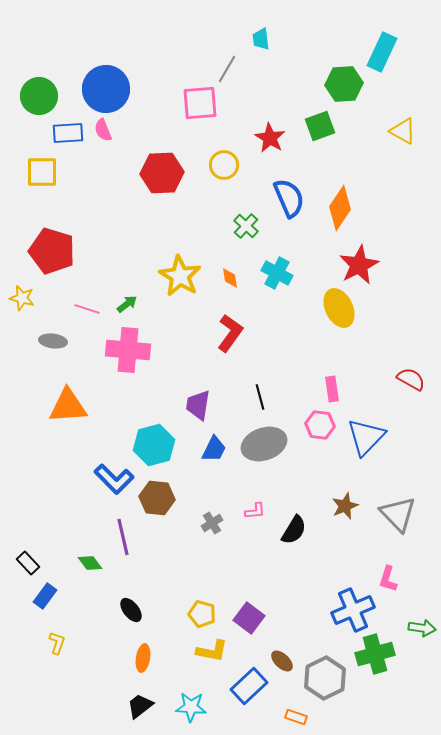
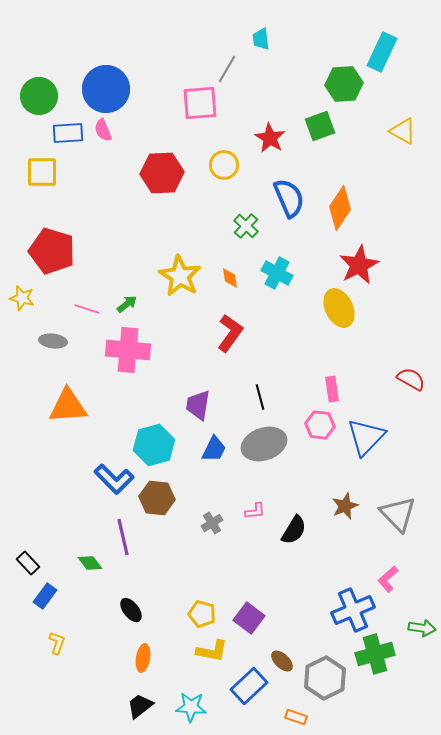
pink L-shape at (388, 579): rotated 32 degrees clockwise
